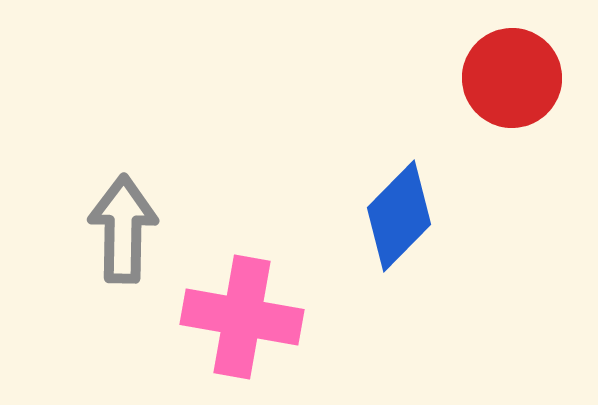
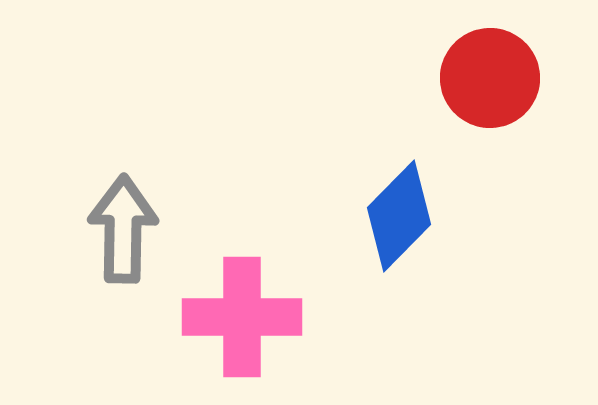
red circle: moved 22 px left
pink cross: rotated 10 degrees counterclockwise
